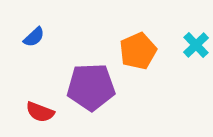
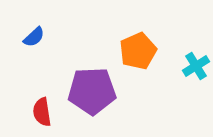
cyan cross: moved 21 px down; rotated 12 degrees clockwise
purple pentagon: moved 1 px right, 4 px down
red semicircle: moved 2 px right; rotated 60 degrees clockwise
